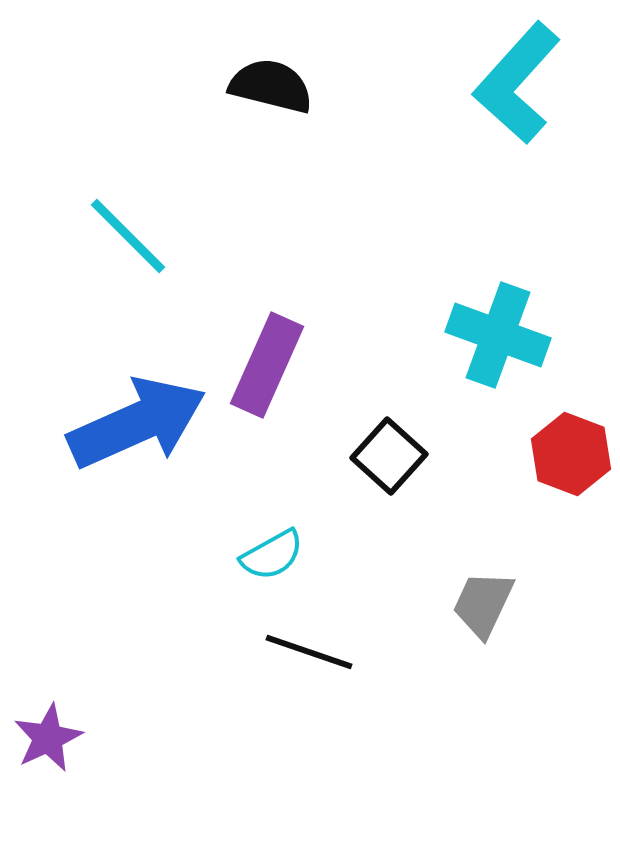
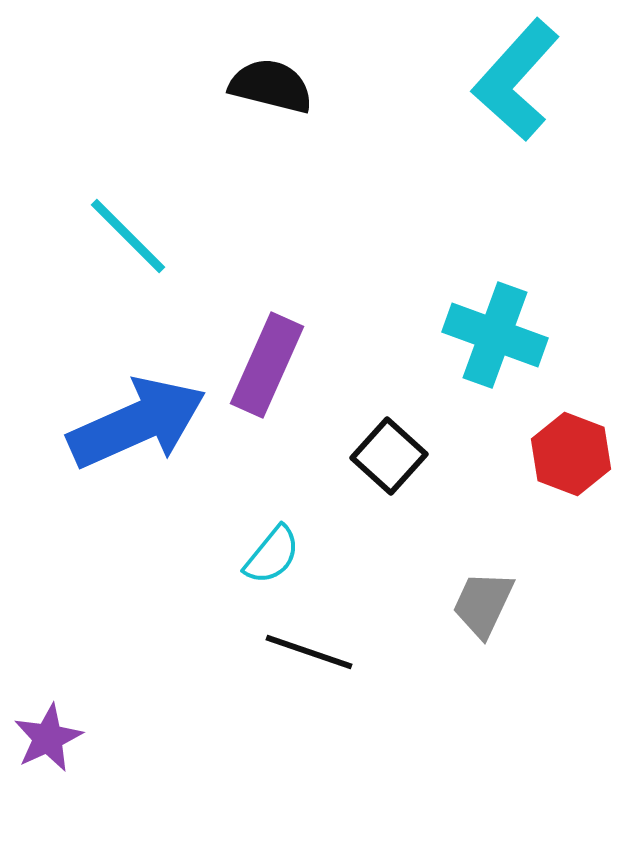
cyan L-shape: moved 1 px left, 3 px up
cyan cross: moved 3 px left
cyan semicircle: rotated 22 degrees counterclockwise
